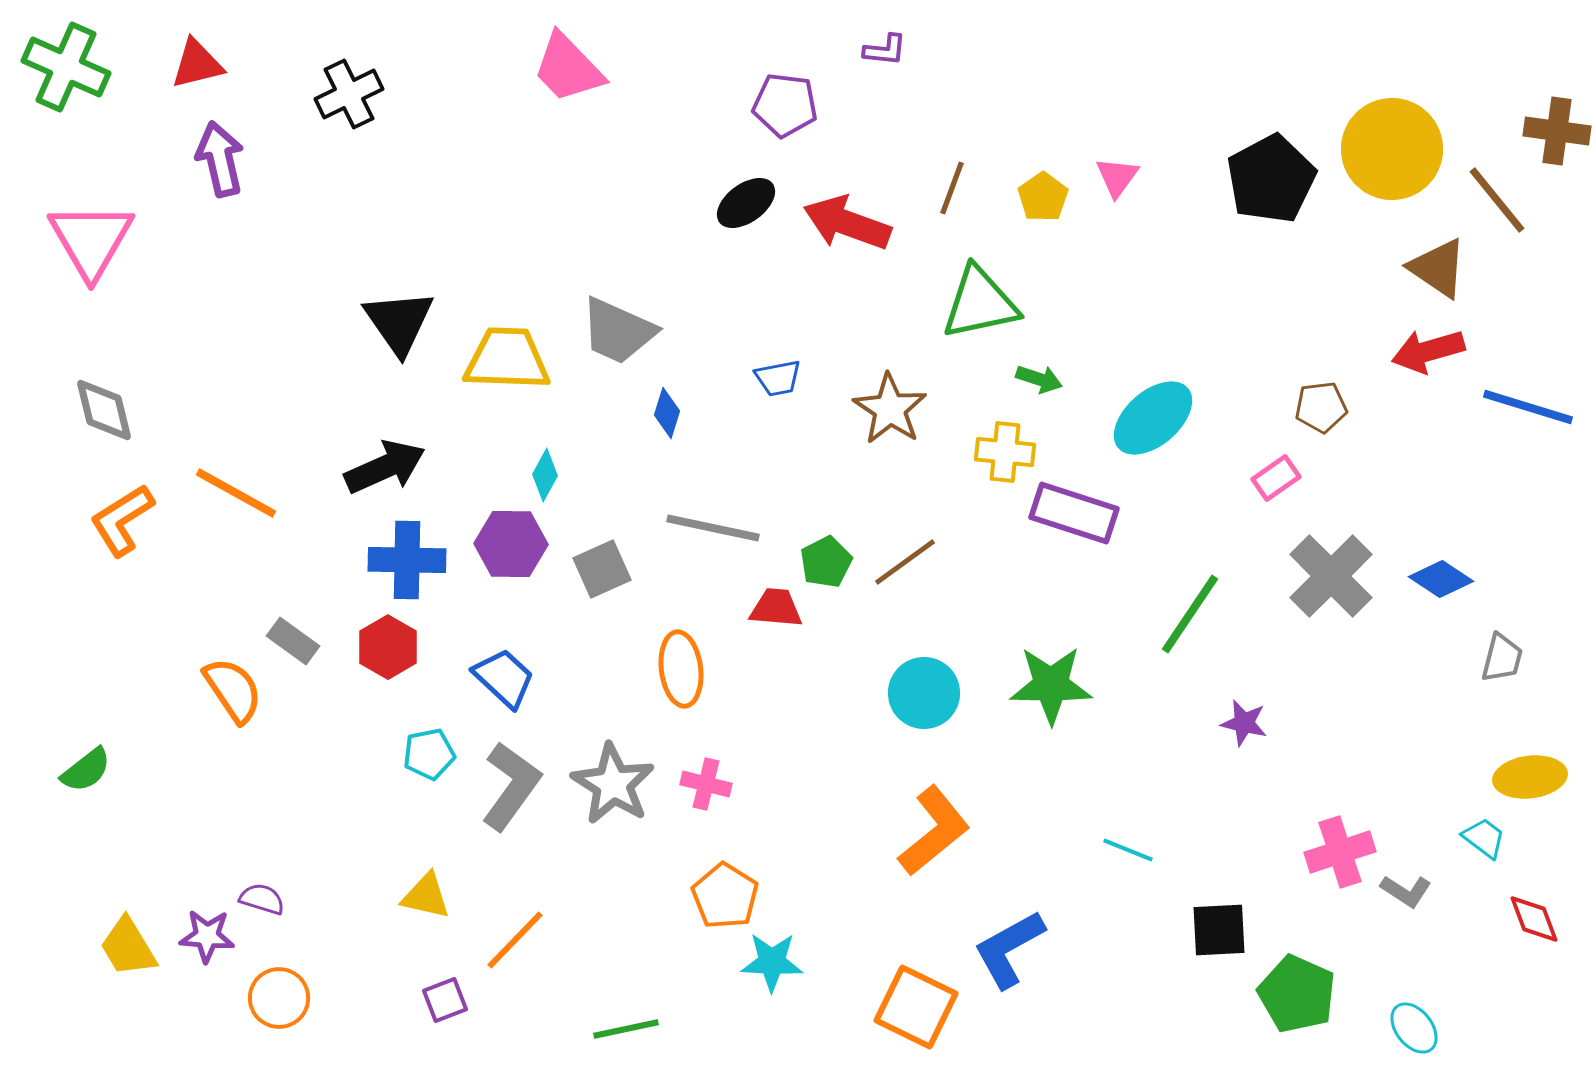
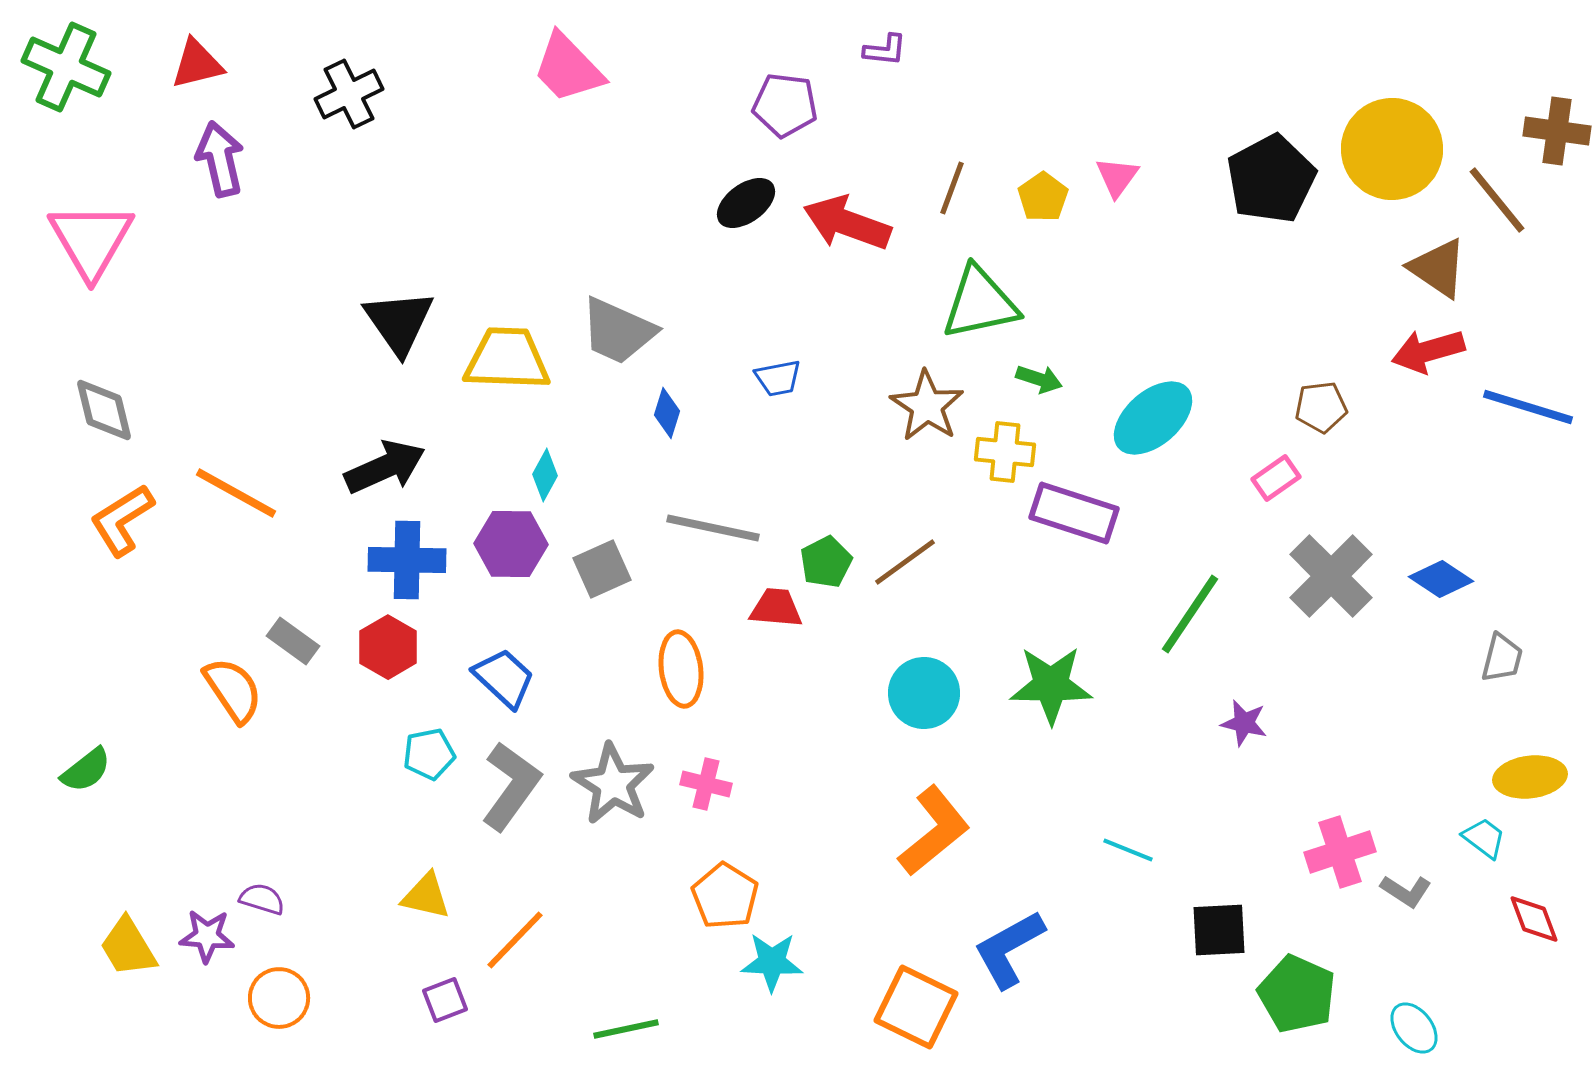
brown star at (890, 409): moved 37 px right, 3 px up
